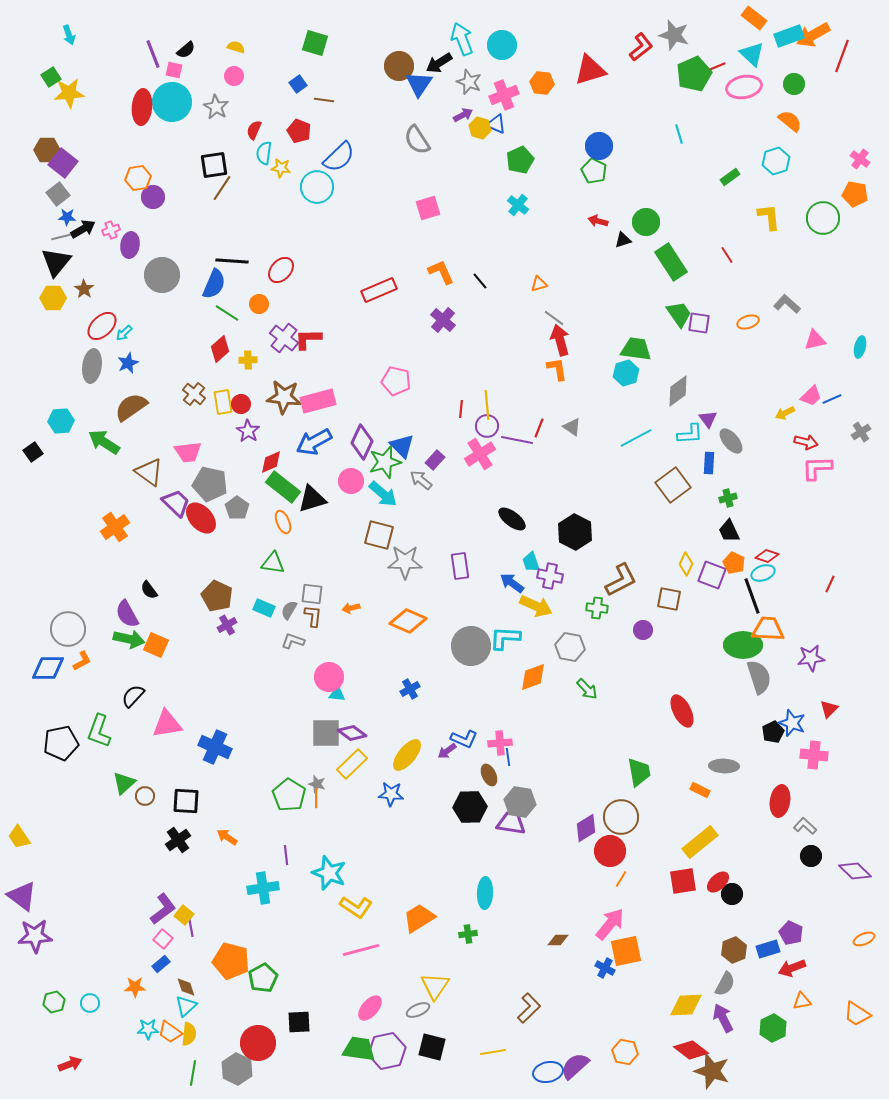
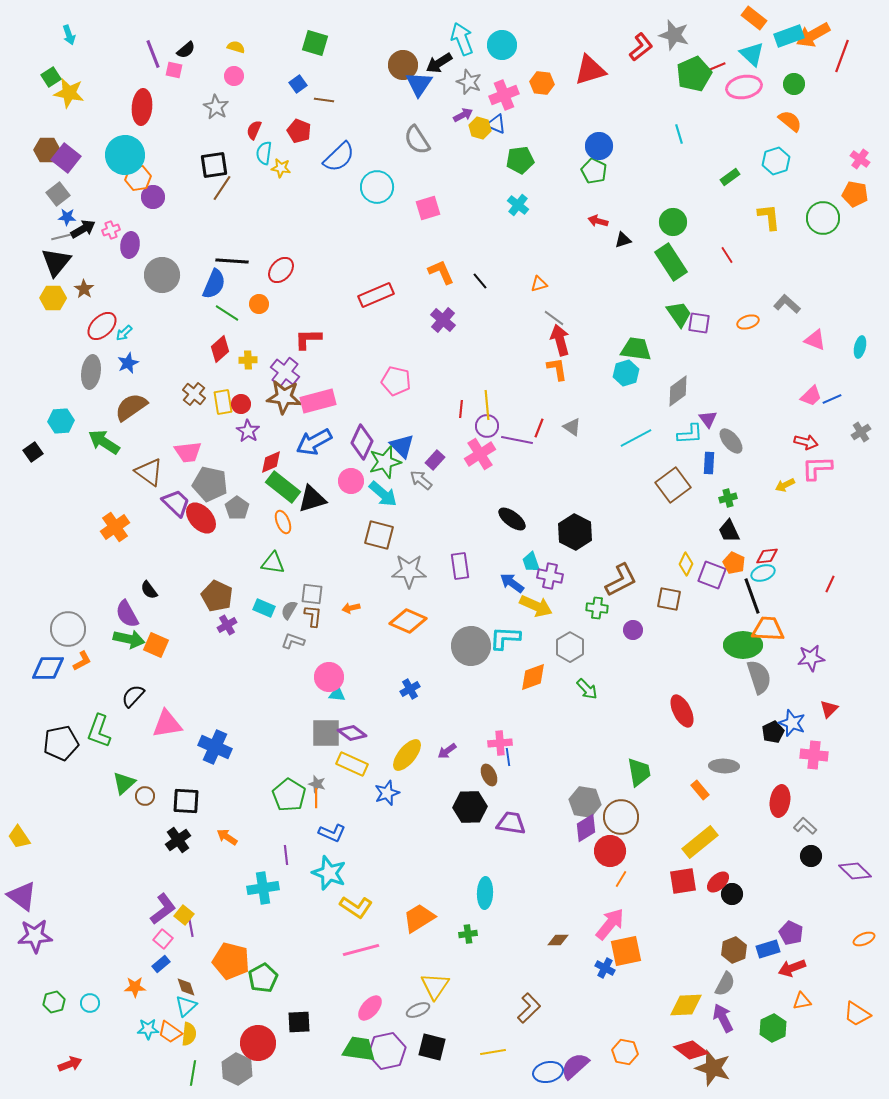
brown circle at (399, 66): moved 4 px right, 1 px up
yellow star at (69, 93): rotated 16 degrees clockwise
cyan circle at (172, 102): moved 47 px left, 53 px down
green pentagon at (520, 160): rotated 16 degrees clockwise
purple square at (63, 163): moved 3 px right, 5 px up
cyan circle at (317, 187): moved 60 px right
green circle at (646, 222): moved 27 px right
red rectangle at (379, 290): moved 3 px left, 5 px down
purple cross at (284, 338): moved 1 px right, 34 px down
pink triangle at (815, 340): rotated 35 degrees clockwise
gray ellipse at (92, 366): moved 1 px left, 6 px down
yellow arrow at (785, 413): moved 72 px down
red diamond at (767, 556): rotated 25 degrees counterclockwise
gray star at (405, 562): moved 4 px right, 9 px down
purple circle at (643, 630): moved 10 px left
gray hexagon at (570, 647): rotated 20 degrees clockwise
blue L-shape at (464, 739): moved 132 px left, 94 px down
yellow rectangle at (352, 764): rotated 68 degrees clockwise
orange rectangle at (700, 790): rotated 24 degrees clockwise
blue star at (391, 794): moved 4 px left, 1 px up; rotated 25 degrees counterclockwise
gray hexagon at (520, 802): moved 65 px right
brown star at (712, 1071): moved 1 px right, 3 px up
